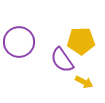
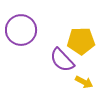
purple circle: moved 2 px right, 12 px up
purple semicircle: rotated 8 degrees counterclockwise
